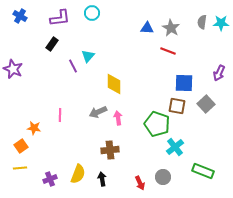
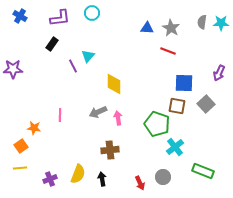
purple star: rotated 24 degrees counterclockwise
